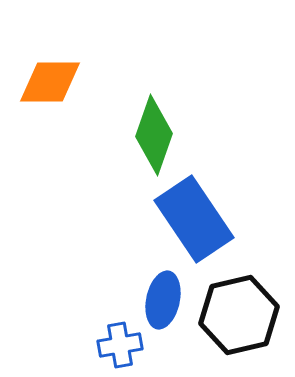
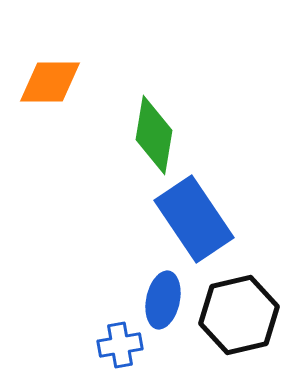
green diamond: rotated 10 degrees counterclockwise
